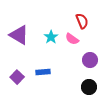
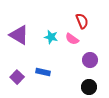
cyan star: rotated 24 degrees counterclockwise
blue rectangle: rotated 16 degrees clockwise
